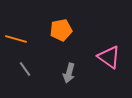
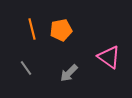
orange line: moved 16 px right, 10 px up; rotated 60 degrees clockwise
gray line: moved 1 px right, 1 px up
gray arrow: rotated 30 degrees clockwise
